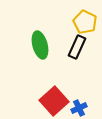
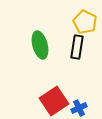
black rectangle: rotated 15 degrees counterclockwise
red square: rotated 8 degrees clockwise
